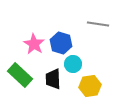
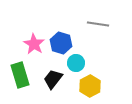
cyan circle: moved 3 px right, 1 px up
green rectangle: rotated 30 degrees clockwise
black trapezoid: rotated 40 degrees clockwise
yellow hexagon: rotated 20 degrees counterclockwise
